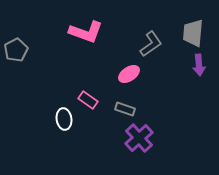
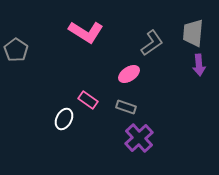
pink L-shape: rotated 12 degrees clockwise
gray L-shape: moved 1 px right, 1 px up
gray pentagon: rotated 10 degrees counterclockwise
gray rectangle: moved 1 px right, 2 px up
white ellipse: rotated 35 degrees clockwise
